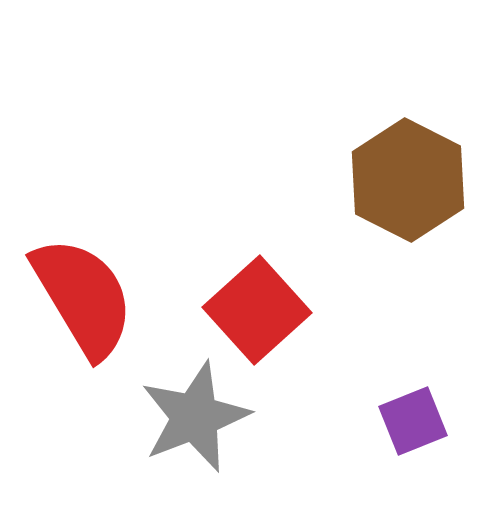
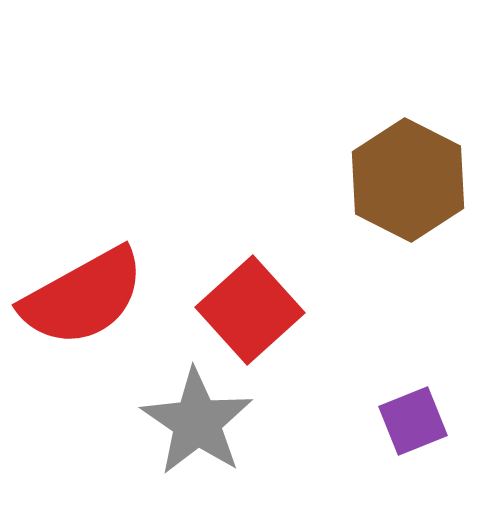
red semicircle: rotated 92 degrees clockwise
red square: moved 7 px left
gray star: moved 2 px right, 5 px down; rotated 17 degrees counterclockwise
